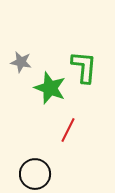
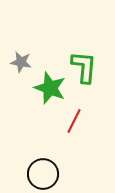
red line: moved 6 px right, 9 px up
black circle: moved 8 px right
